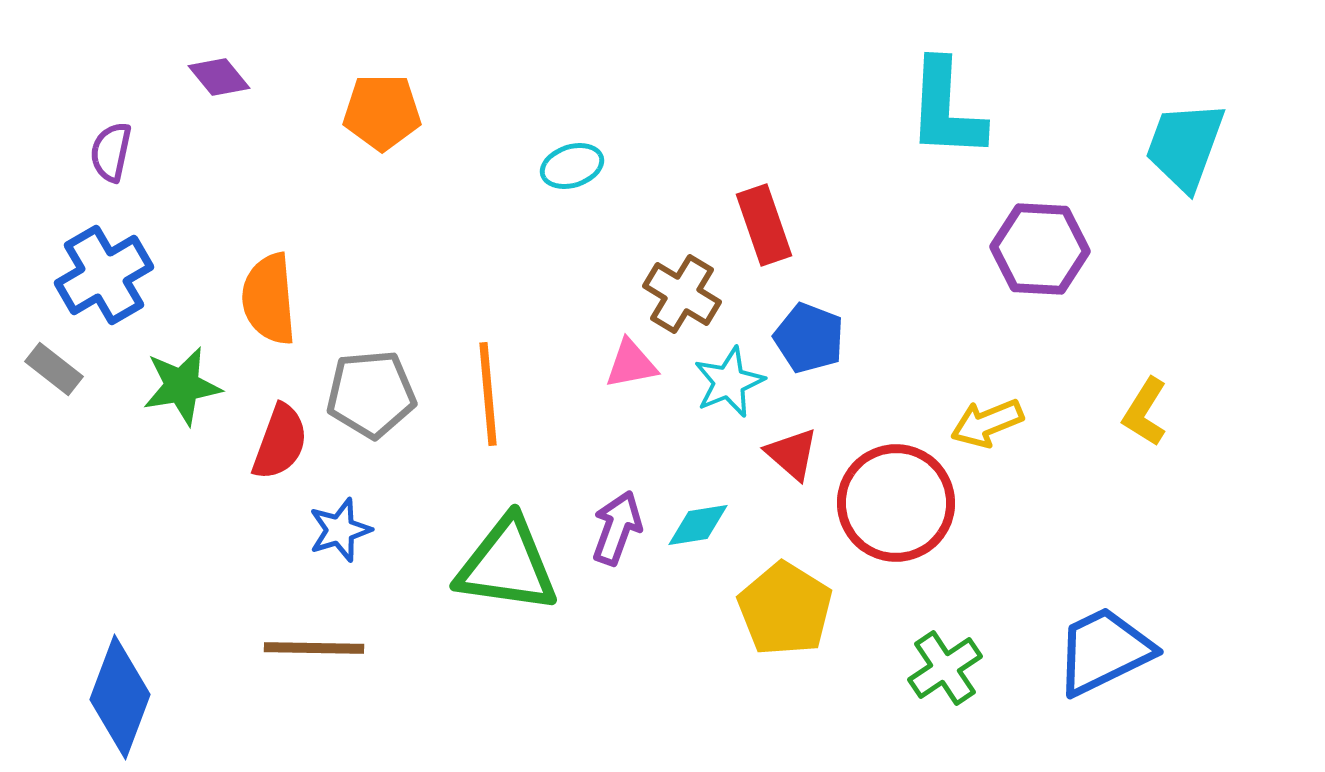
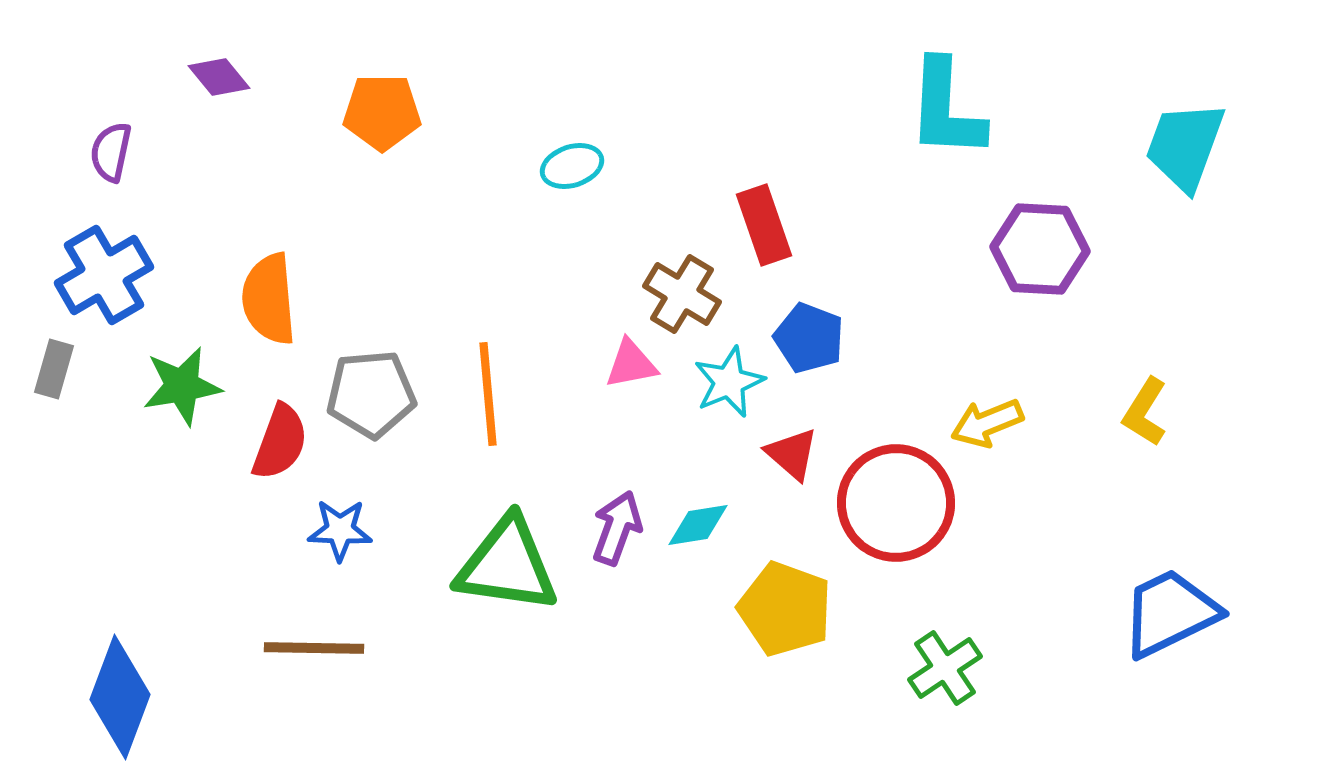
gray rectangle: rotated 68 degrees clockwise
blue star: rotated 20 degrees clockwise
yellow pentagon: rotated 12 degrees counterclockwise
blue trapezoid: moved 66 px right, 38 px up
